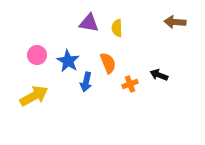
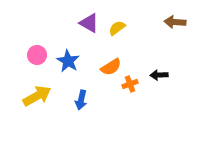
purple triangle: rotated 20 degrees clockwise
yellow semicircle: rotated 54 degrees clockwise
orange semicircle: moved 3 px right, 4 px down; rotated 80 degrees clockwise
black arrow: rotated 24 degrees counterclockwise
blue arrow: moved 5 px left, 18 px down
yellow arrow: moved 3 px right
